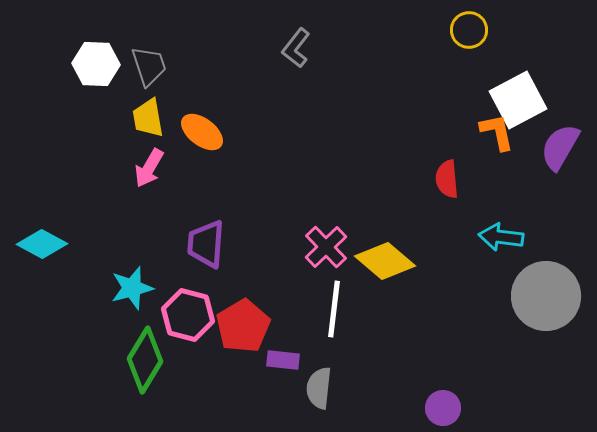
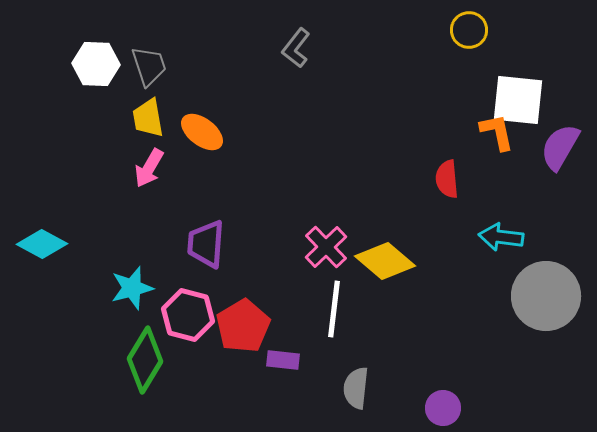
white square: rotated 34 degrees clockwise
gray semicircle: moved 37 px right
